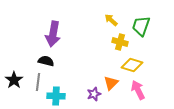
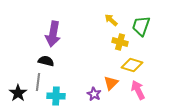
black star: moved 4 px right, 13 px down
purple star: rotated 24 degrees counterclockwise
